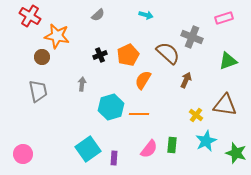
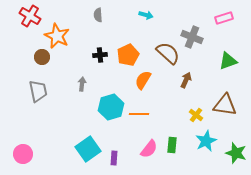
gray semicircle: rotated 128 degrees clockwise
orange star: rotated 15 degrees clockwise
black cross: rotated 16 degrees clockwise
